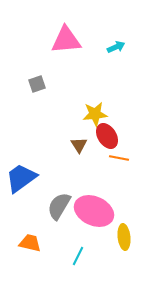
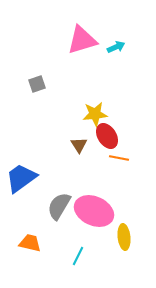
pink triangle: moved 16 px right; rotated 12 degrees counterclockwise
